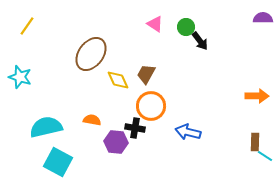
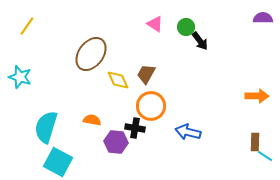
cyan semicircle: rotated 60 degrees counterclockwise
